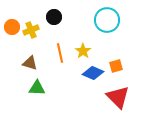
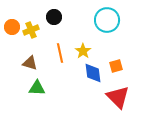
blue diamond: rotated 60 degrees clockwise
